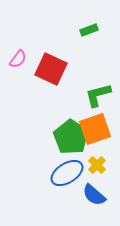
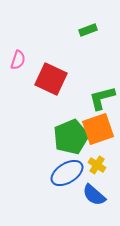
green rectangle: moved 1 px left
pink semicircle: moved 1 px down; rotated 18 degrees counterclockwise
red square: moved 10 px down
green L-shape: moved 4 px right, 3 px down
orange square: moved 3 px right
green pentagon: rotated 16 degrees clockwise
yellow cross: rotated 12 degrees counterclockwise
